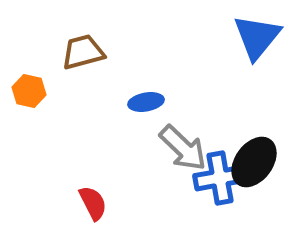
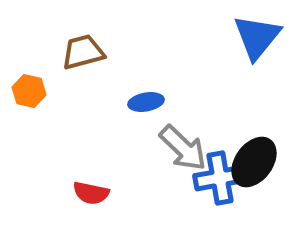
red semicircle: moved 2 px left, 10 px up; rotated 129 degrees clockwise
